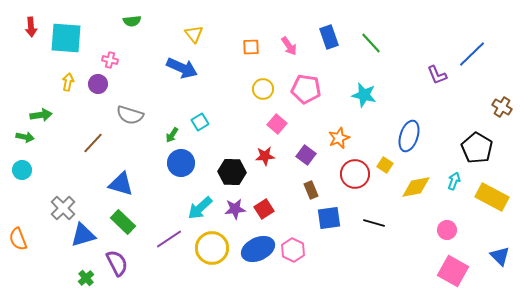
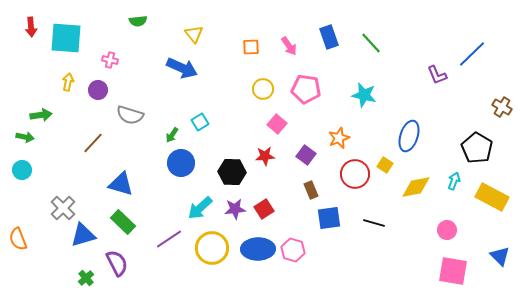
green semicircle at (132, 21): moved 6 px right
purple circle at (98, 84): moved 6 px down
blue ellipse at (258, 249): rotated 24 degrees clockwise
pink hexagon at (293, 250): rotated 10 degrees counterclockwise
pink square at (453, 271): rotated 20 degrees counterclockwise
